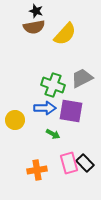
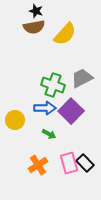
purple square: rotated 35 degrees clockwise
green arrow: moved 4 px left
orange cross: moved 1 px right, 5 px up; rotated 24 degrees counterclockwise
